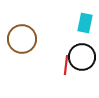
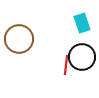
cyan rectangle: moved 3 px left; rotated 30 degrees counterclockwise
brown circle: moved 3 px left
